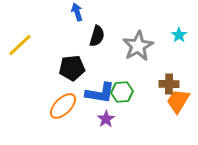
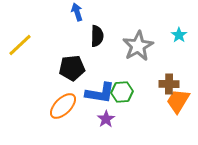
black semicircle: rotated 15 degrees counterclockwise
